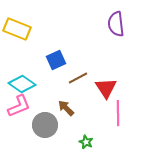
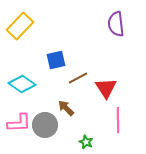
yellow rectangle: moved 3 px right, 3 px up; rotated 68 degrees counterclockwise
blue square: rotated 12 degrees clockwise
pink L-shape: moved 17 px down; rotated 20 degrees clockwise
pink line: moved 7 px down
